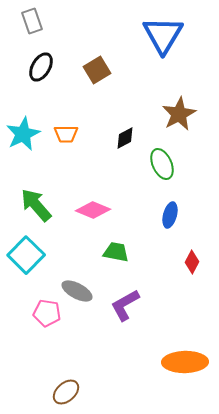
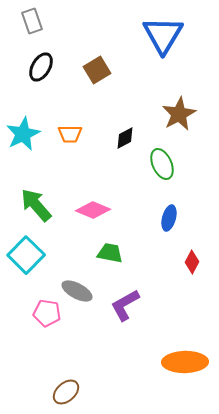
orange trapezoid: moved 4 px right
blue ellipse: moved 1 px left, 3 px down
green trapezoid: moved 6 px left, 1 px down
